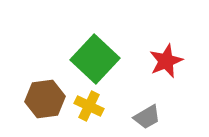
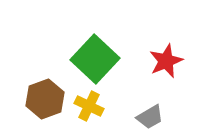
brown hexagon: rotated 12 degrees counterclockwise
gray trapezoid: moved 3 px right
